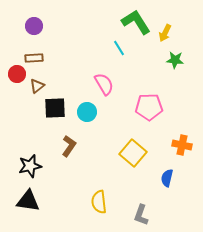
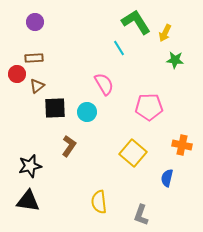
purple circle: moved 1 px right, 4 px up
